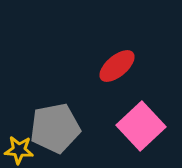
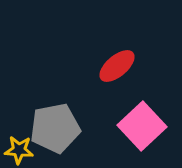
pink square: moved 1 px right
